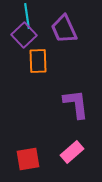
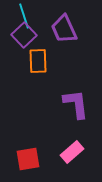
cyan line: moved 3 px left; rotated 10 degrees counterclockwise
